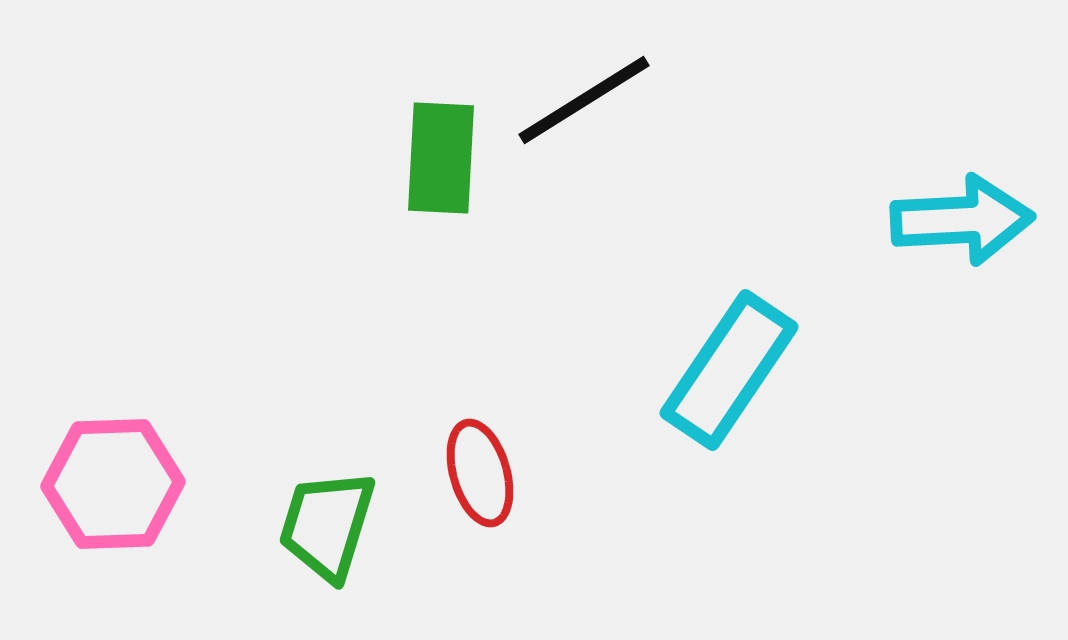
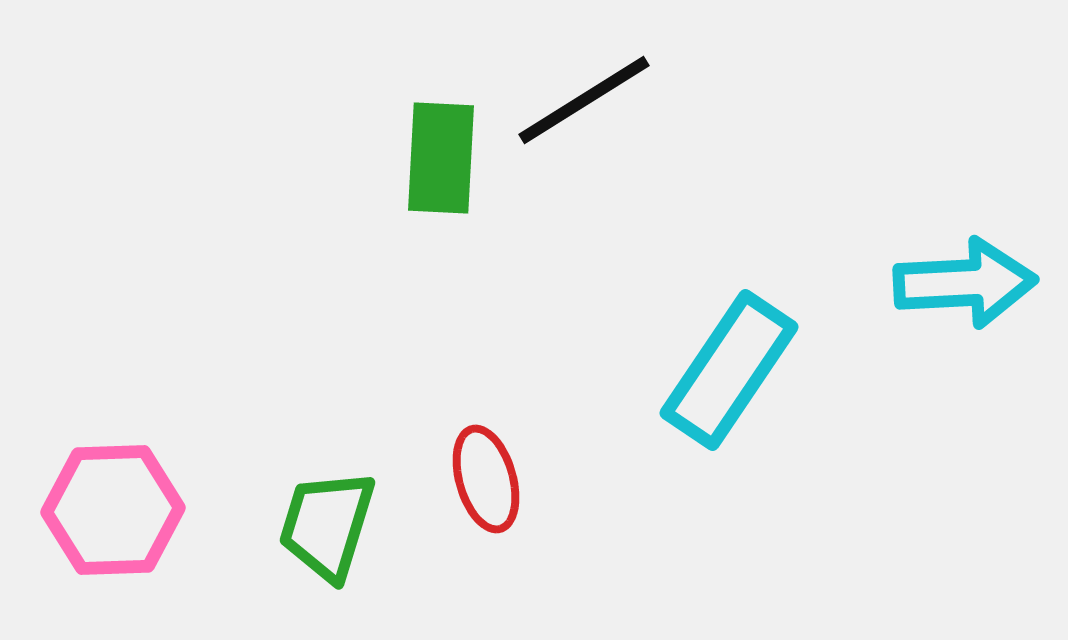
cyan arrow: moved 3 px right, 63 px down
red ellipse: moved 6 px right, 6 px down
pink hexagon: moved 26 px down
